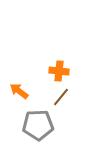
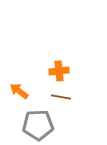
orange cross: rotated 12 degrees counterclockwise
brown line: rotated 60 degrees clockwise
